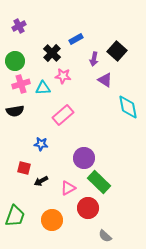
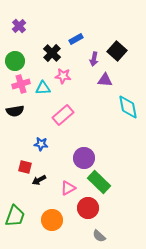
purple cross: rotated 16 degrees counterclockwise
purple triangle: rotated 28 degrees counterclockwise
red square: moved 1 px right, 1 px up
black arrow: moved 2 px left, 1 px up
gray semicircle: moved 6 px left
